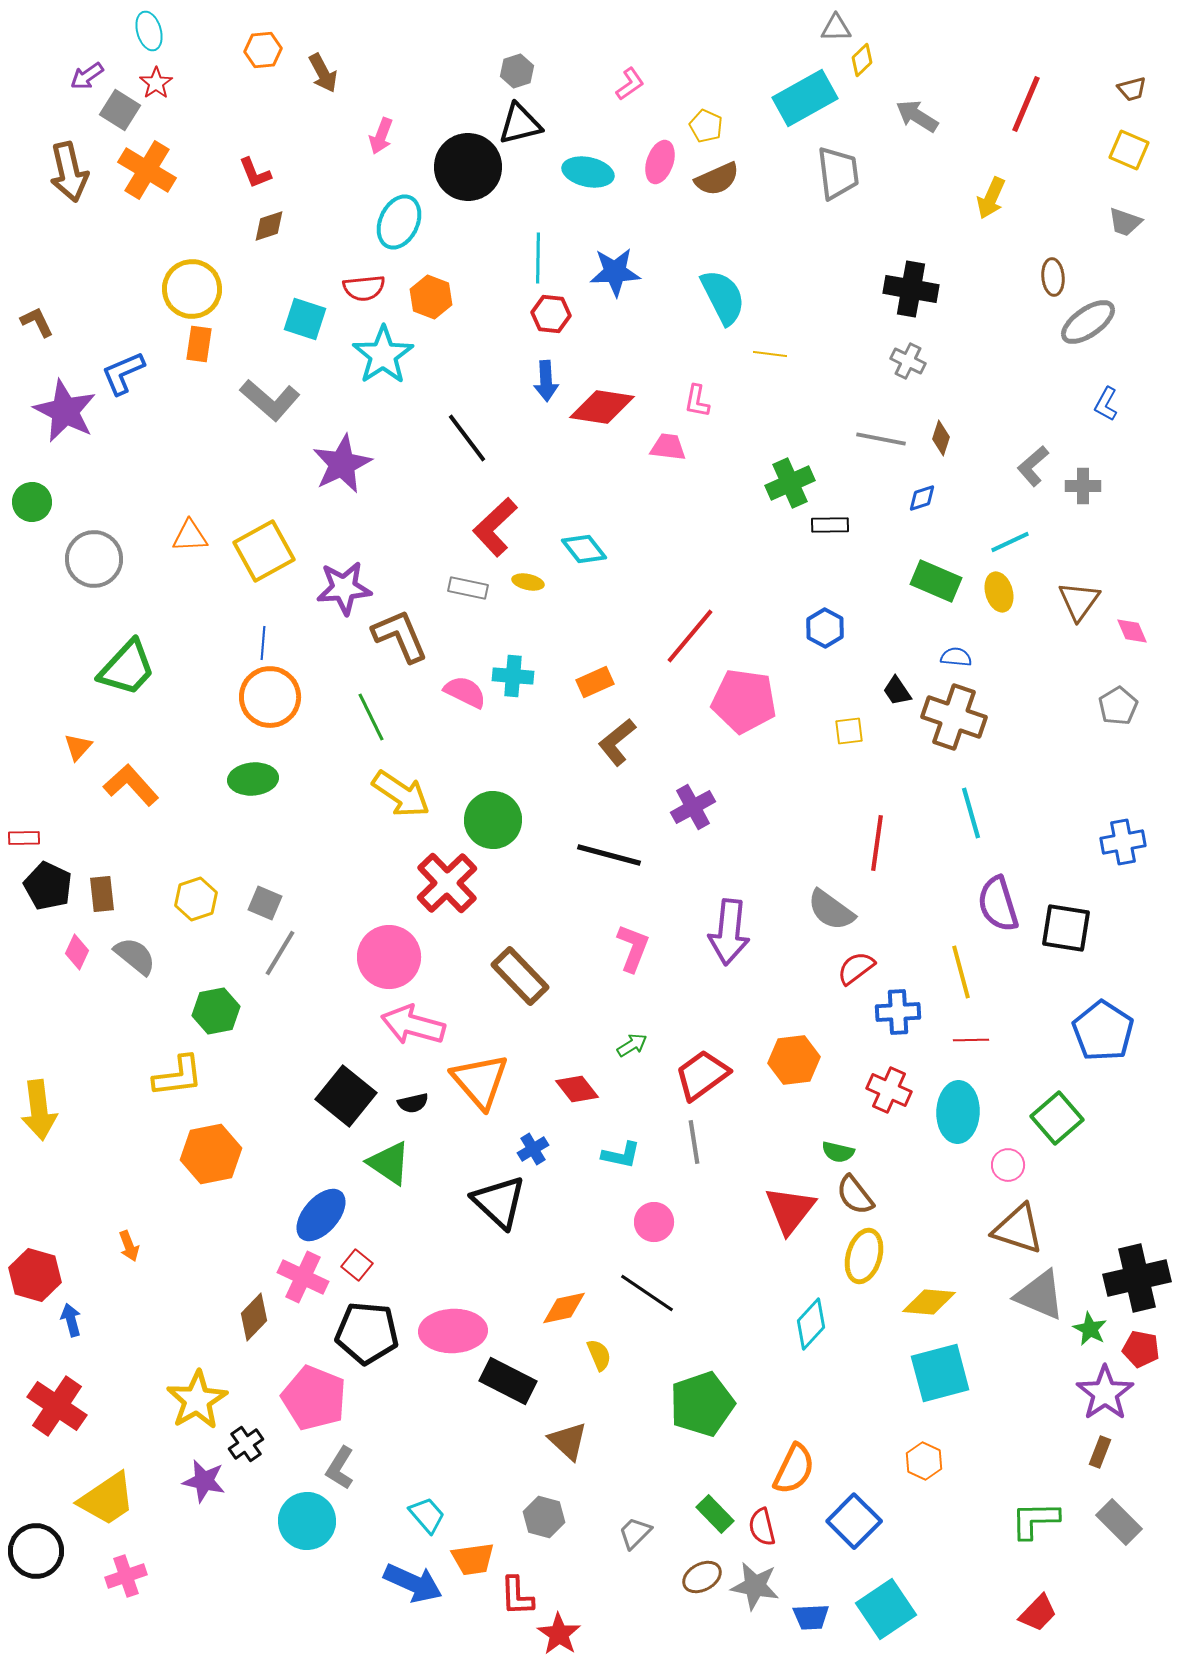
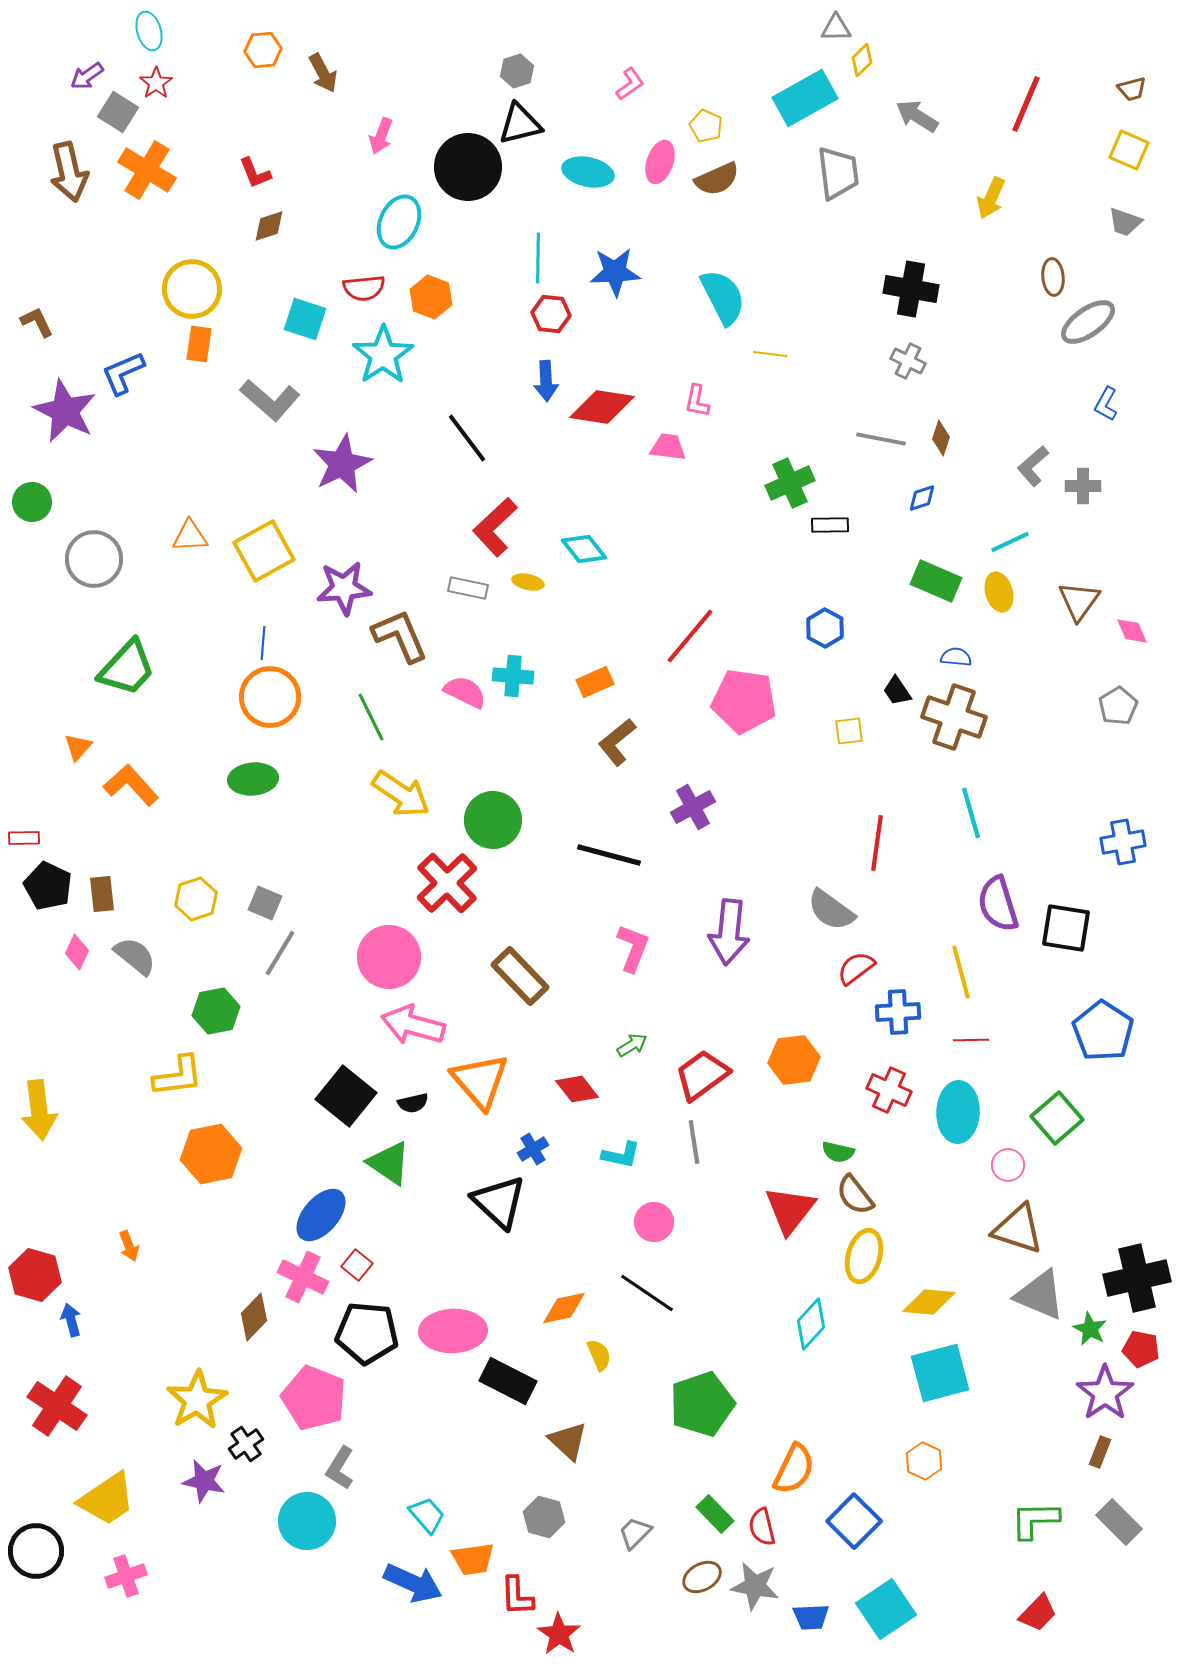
gray square at (120, 110): moved 2 px left, 2 px down
